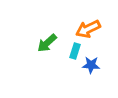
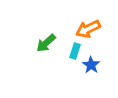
green arrow: moved 1 px left
blue star: rotated 30 degrees clockwise
